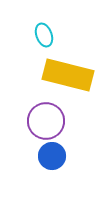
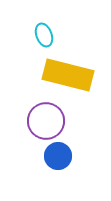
blue circle: moved 6 px right
